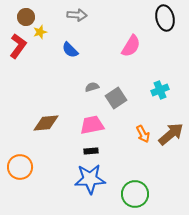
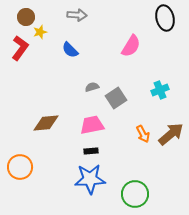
red L-shape: moved 2 px right, 2 px down
